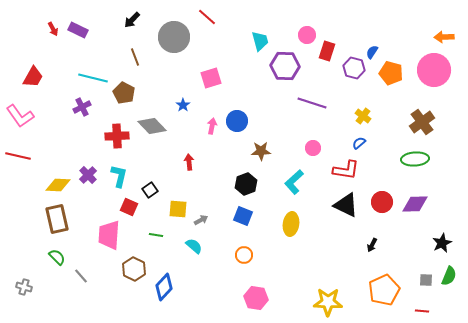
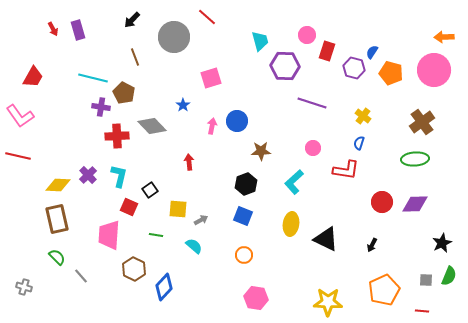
purple rectangle at (78, 30): rotated 48 degrees clockwise
purple cross at (82, 107): moved 19 px right; rotated 36 degrees clockwise
blue semicircle at (359, 143): rotated 32 degrees counterclockwise
black triangle at (346, 205): moved 20 px left, 34 px down
